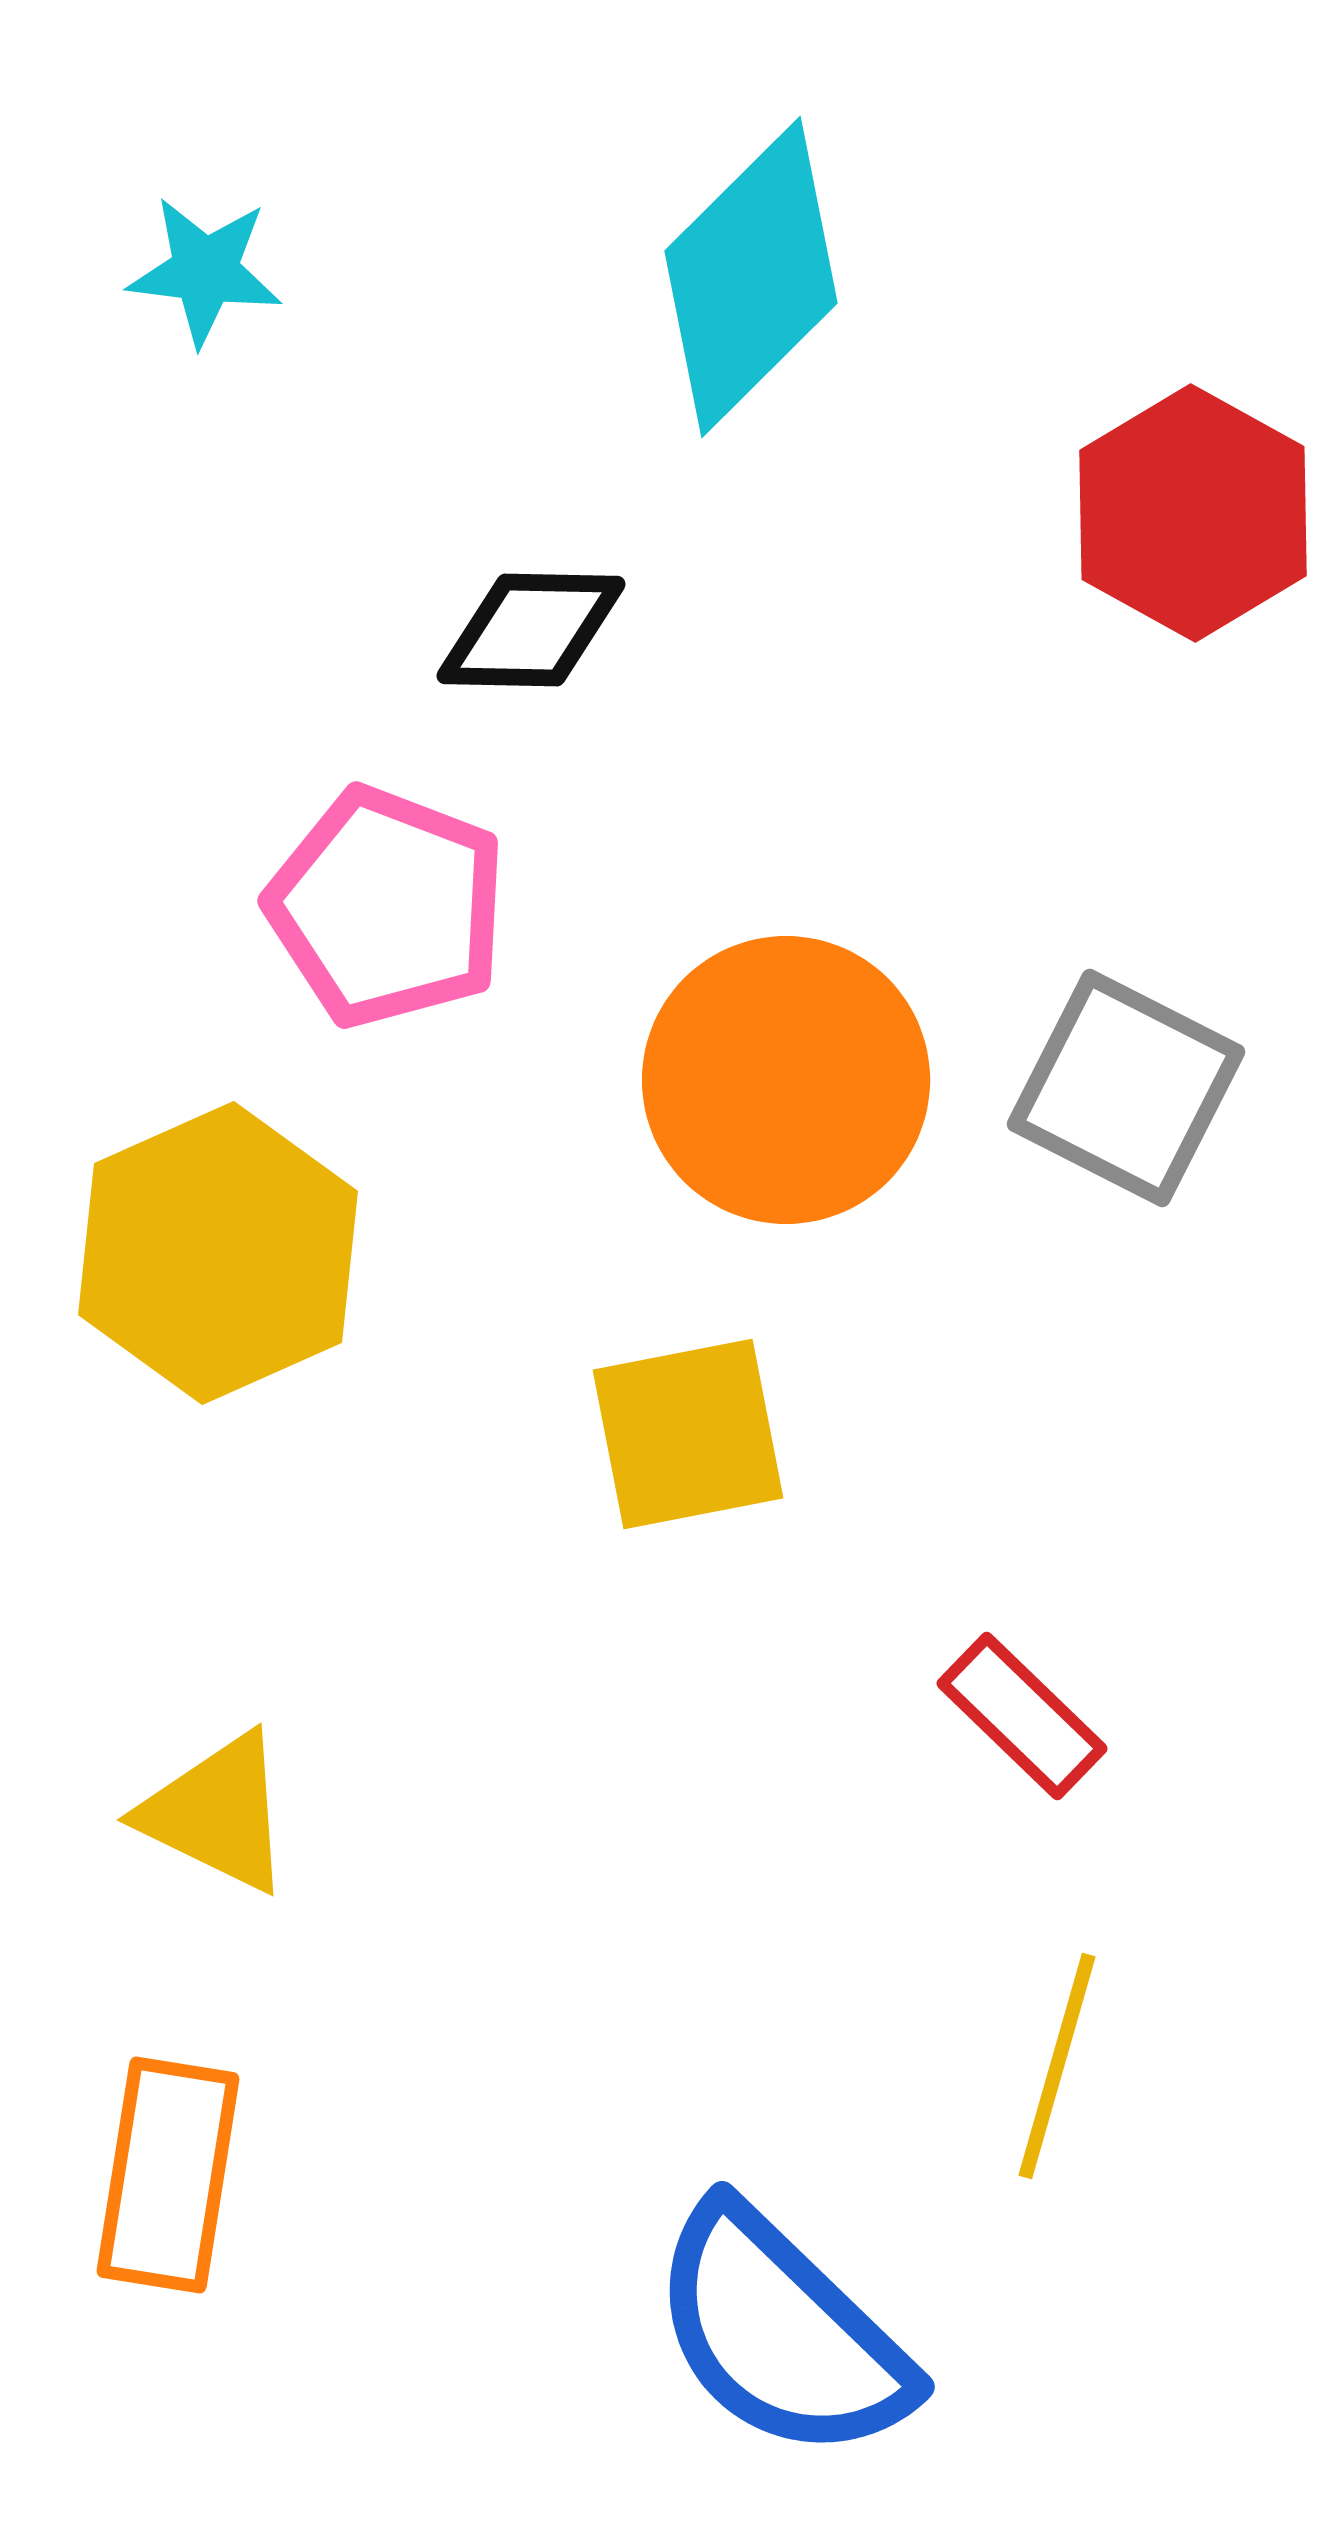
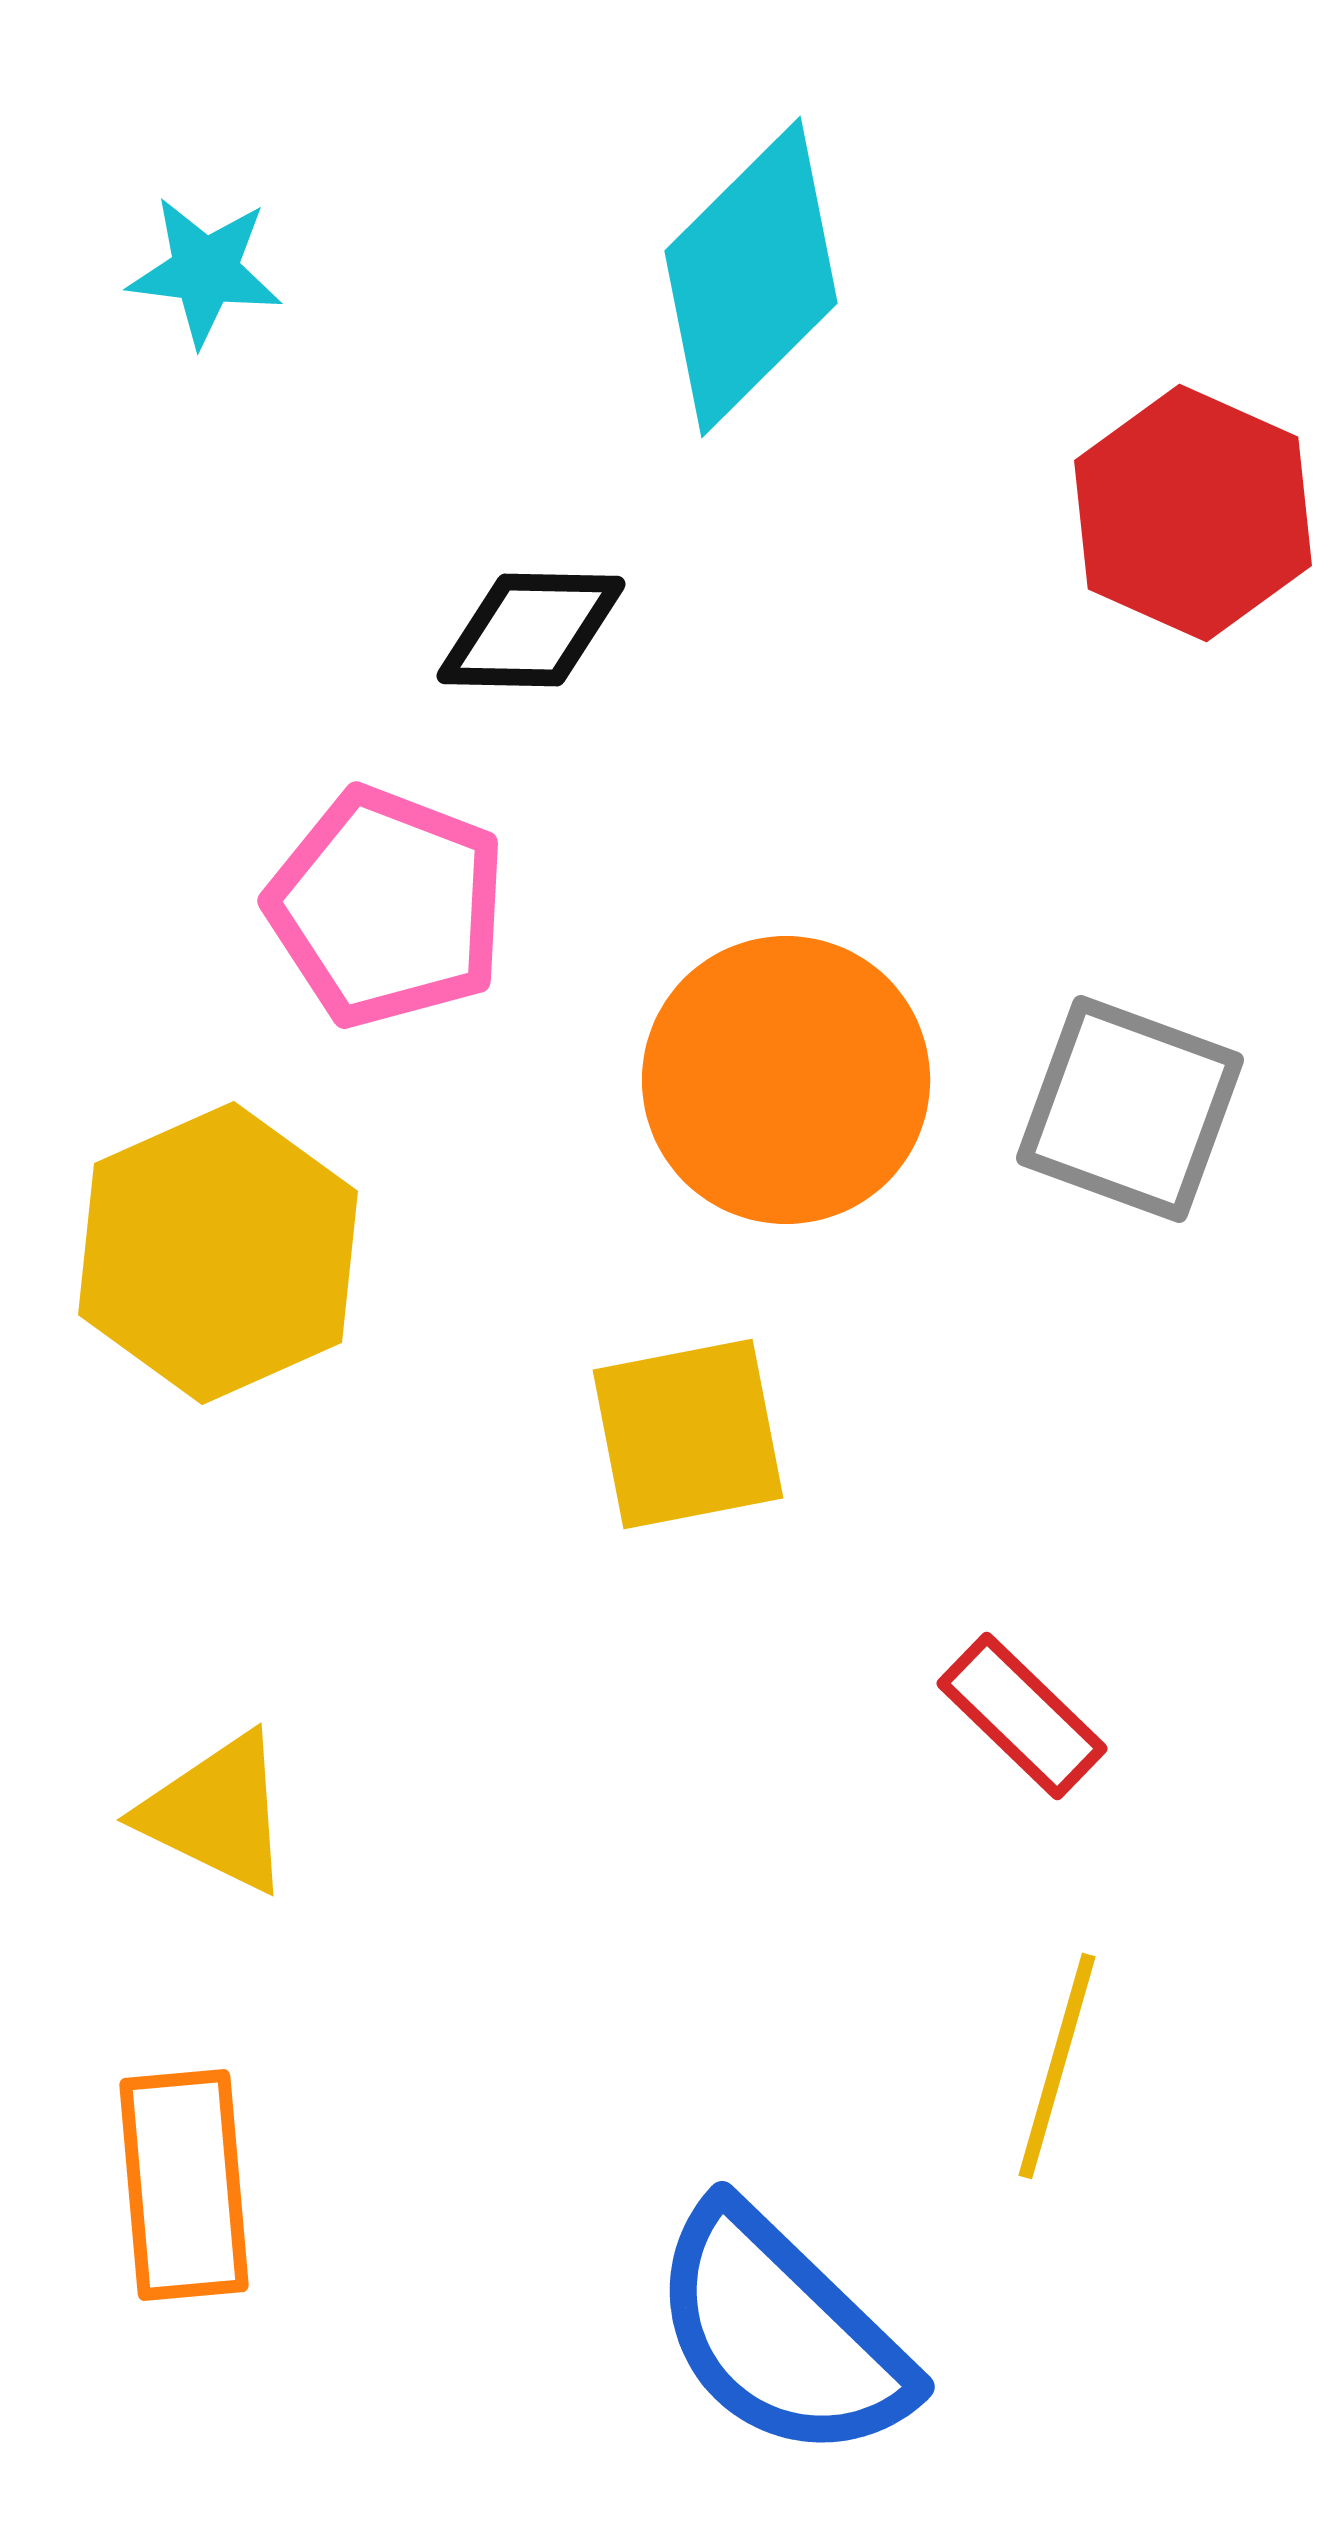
red hexagon: rotated 5 degrees counterclockwise
gray square: moved 4 px right, 21 px down; rotated 7 degrees counterclockwise
orange rectangle: moved 16 px right, 10 px down; rotated 14 degrees counterclockwise
